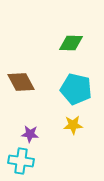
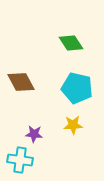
green diamond: rotated 55 degrees clockwise
cyan pentagon: moved 1 px right, 1 px up
purple star: moved 4 px right
cyan cross: moved 1 px left, 1 px up
